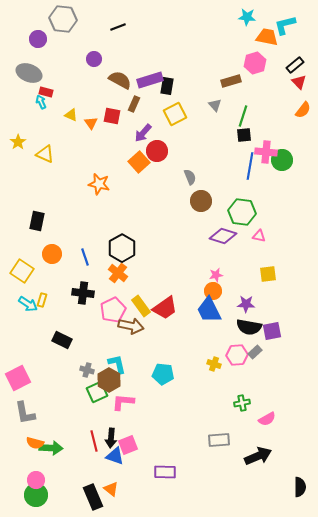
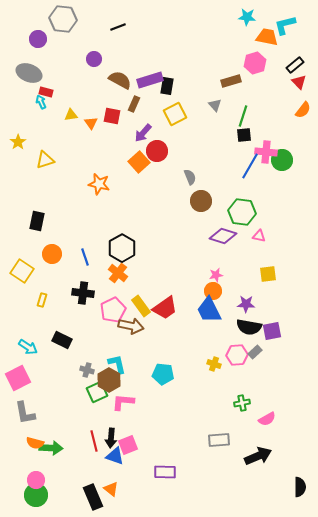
yellow triangle at (71, 115): rotated 32 degrees counterclockwise
yellow triangle at (45, 154): moved 6 px down; rotated 42 degrees counterclockwise
blue line at (250, 166): rotated 20 degrees clockwise
cyan arrow at (28, 304): moved 43 px down
